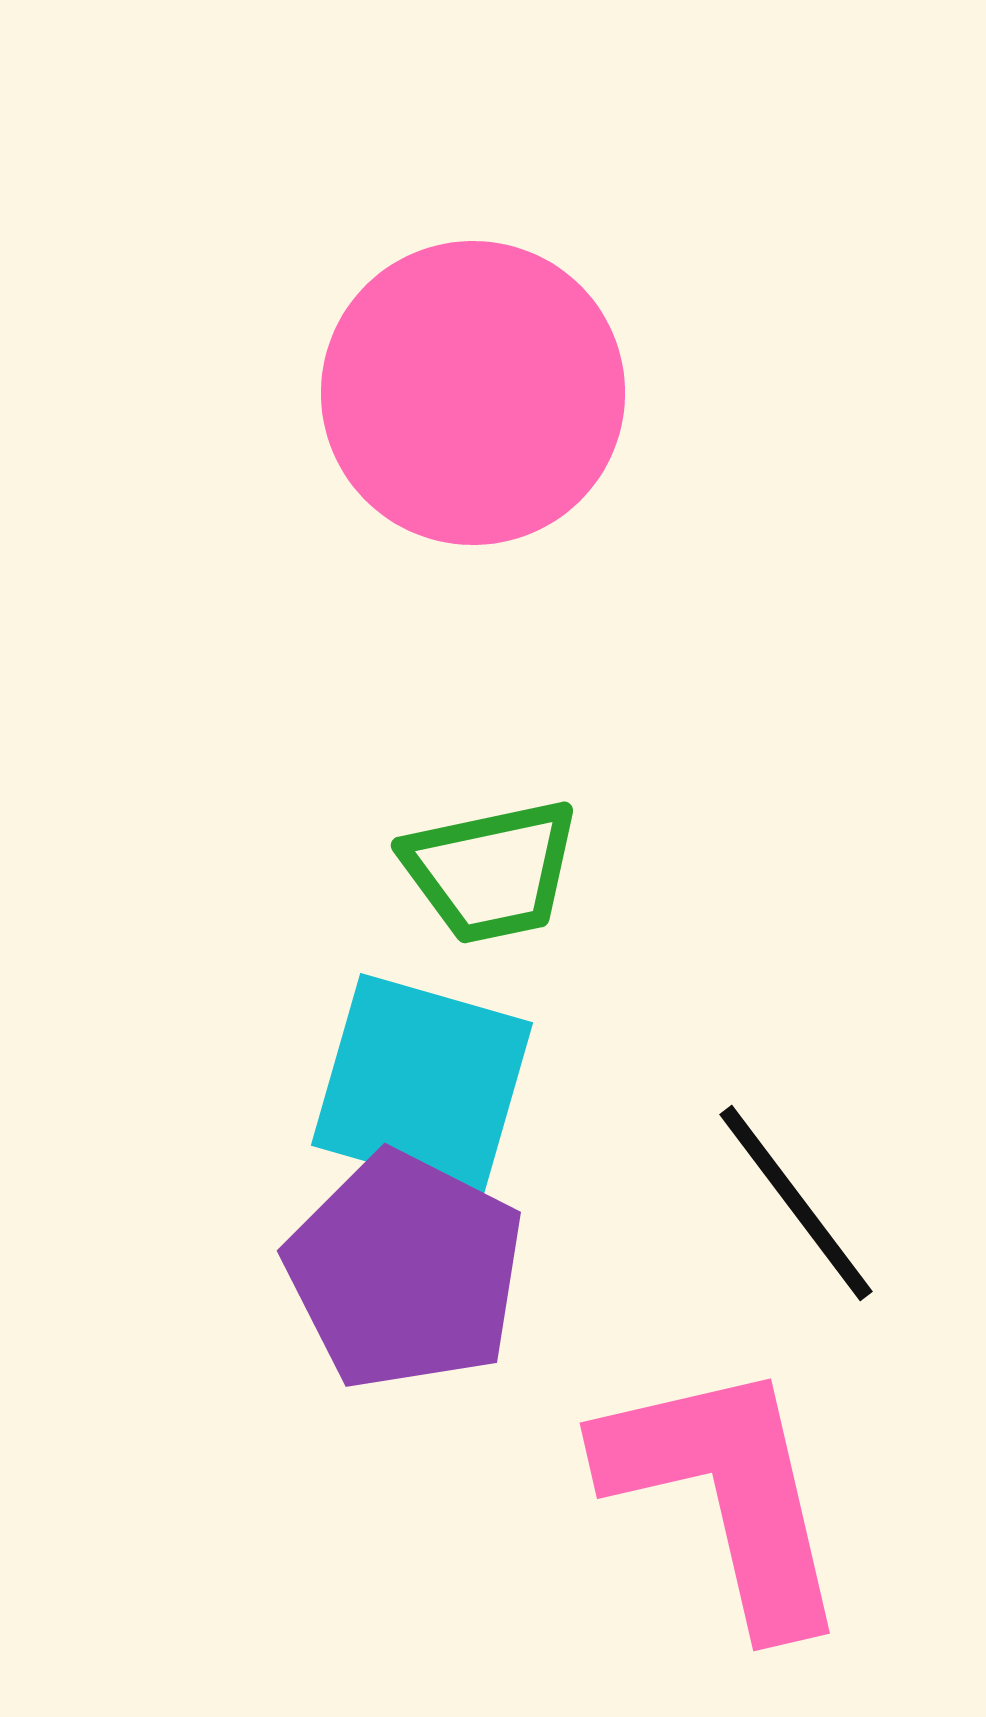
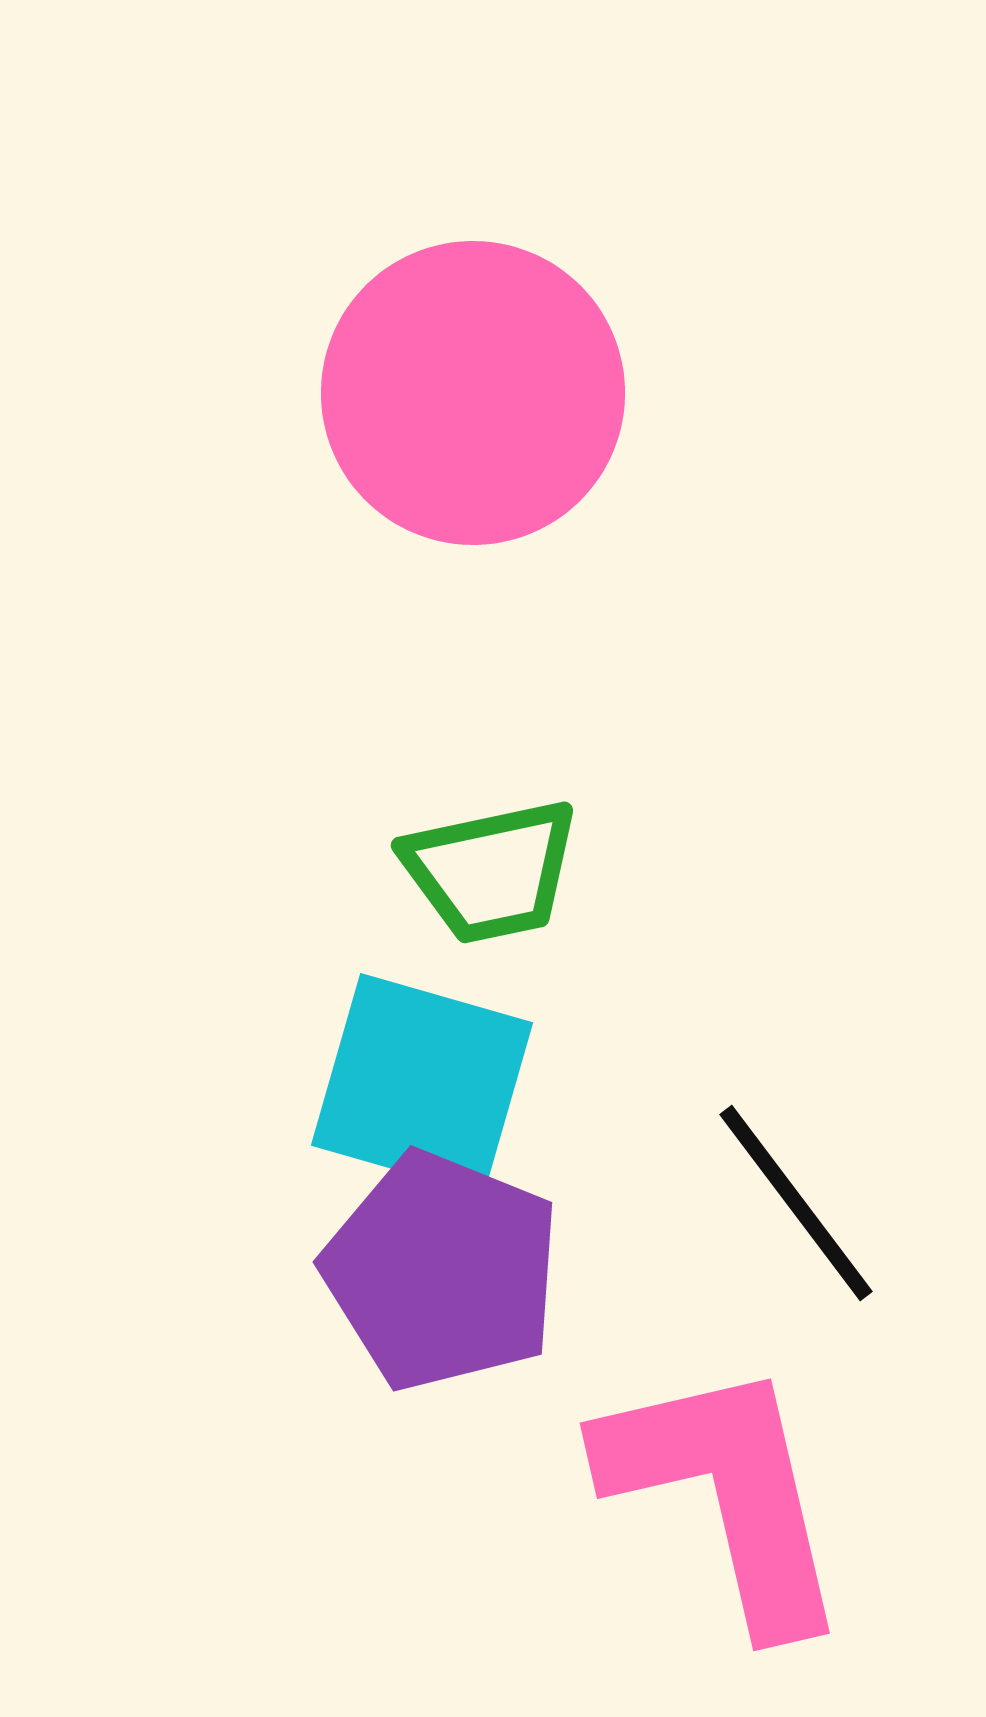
purple pentagon: moved 37 px right; rotated 5 degrees counterclockwise
